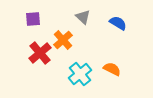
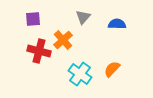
gray triangle: rotated 28 degrees clockwise
blue semicircle: moved 1 px left, 1 px down; rotated 30 degrees counterclockwise
red cross: moved 1 px left, 2 px up; rotated 35 degrees counterclockwise
orange semicircle: rotated 72 degrees counterclockwise
cyan cross: rotated 15 degrees counterclockwise
